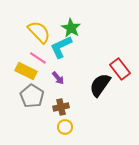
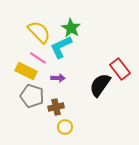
purple arrow: rotated 48 degrees counterclockwise
gray pentagon: rotated 15 degrees counterclockwise
brown cross: moved 5 px left
